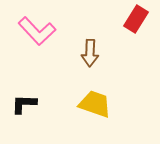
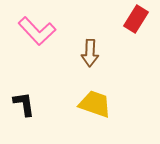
black L-shape: rotated 80 degrees clockwise
